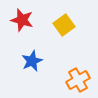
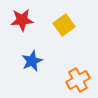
red star: rotated 20 degrees counterclockwise
